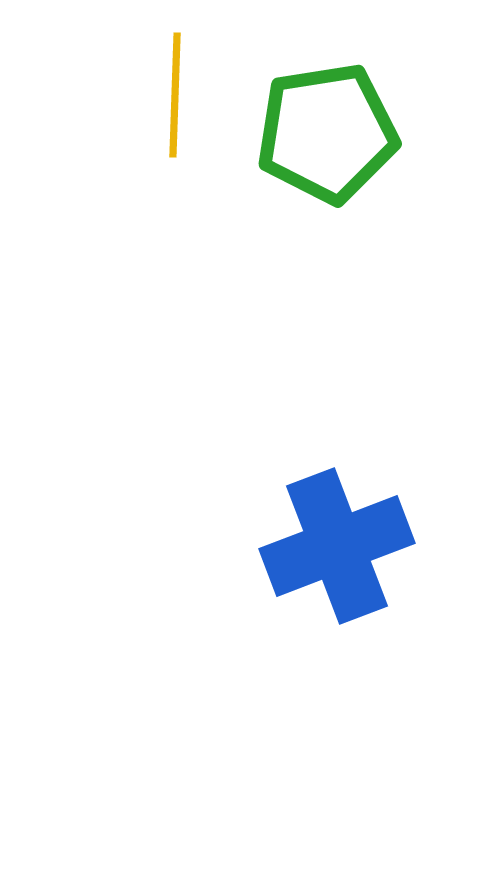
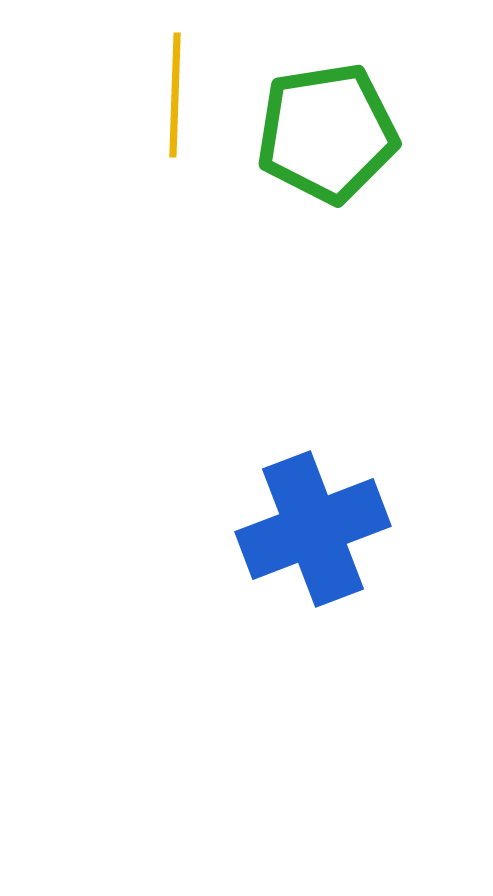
blue cross: moved 24 px left, 17 px up
